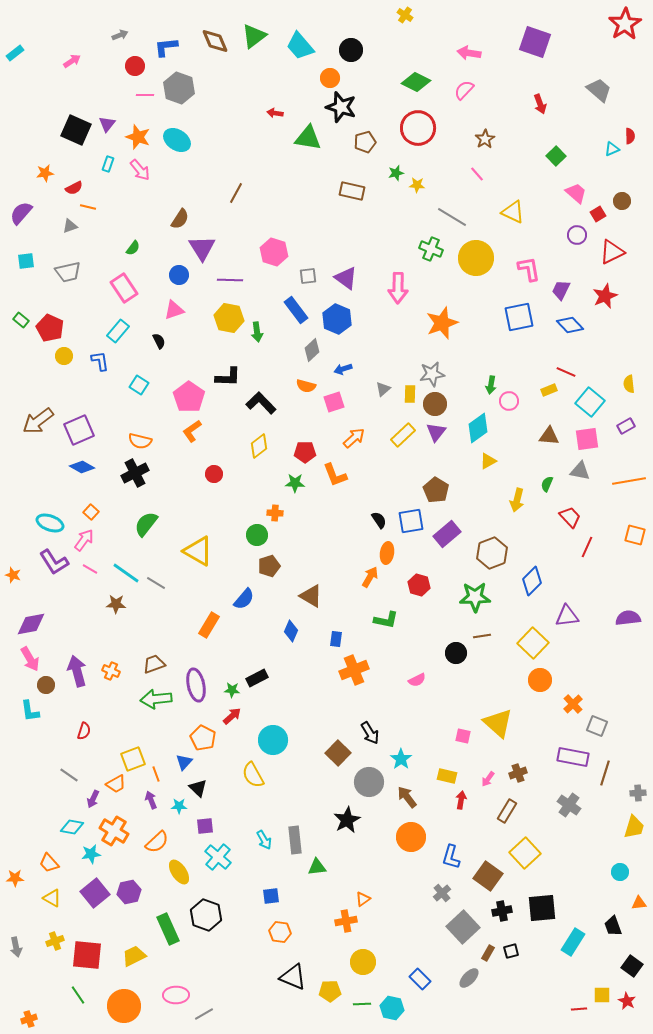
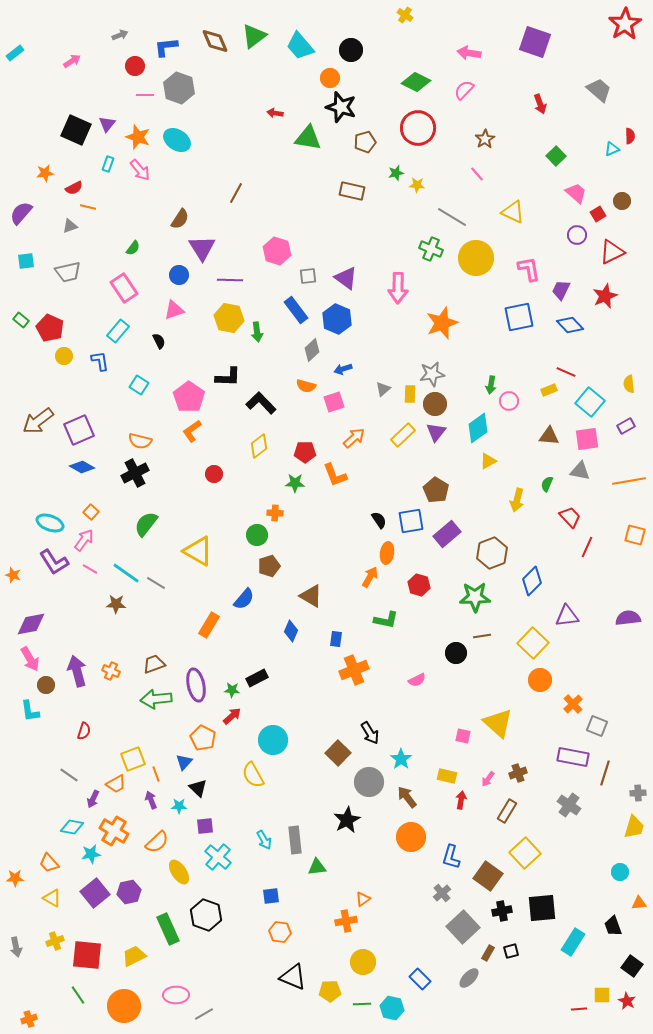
pink hexagon at (274, 252): moved 3 px right, 1 px up
